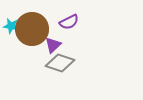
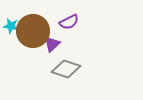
brown circle: moved 1 px right, 2 px down
purple triangle: moved 1 px left, 1 px up
gray diamond: moved 6 px right, 6 px down
